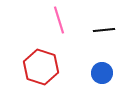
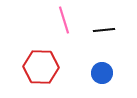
pink line: moved 5 px right
red hexagon: rotated 16 degrees counterclockwise
